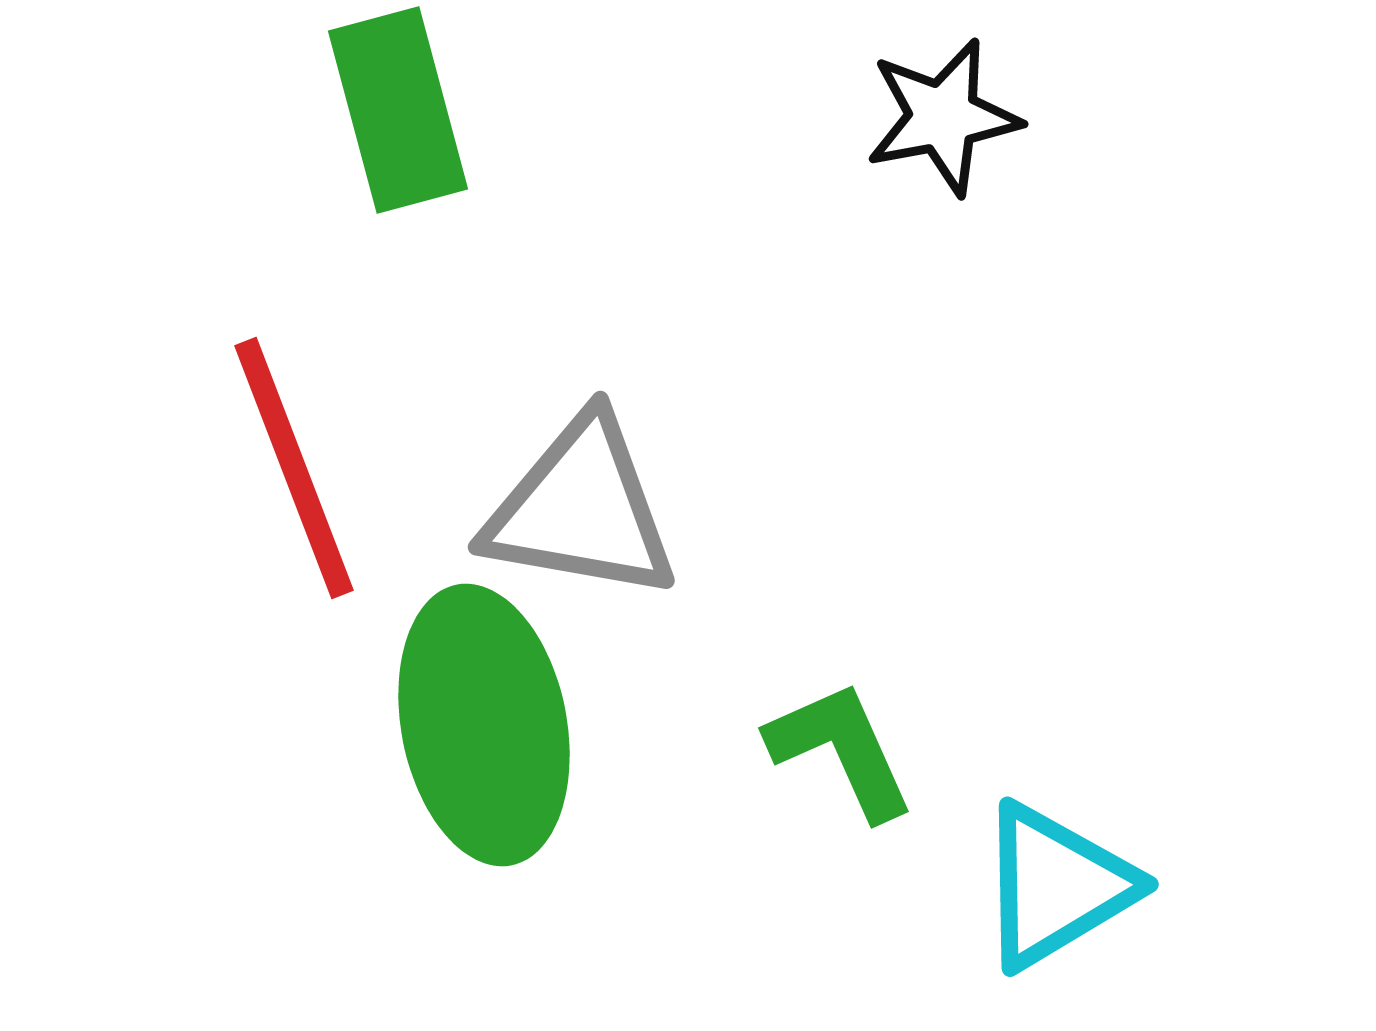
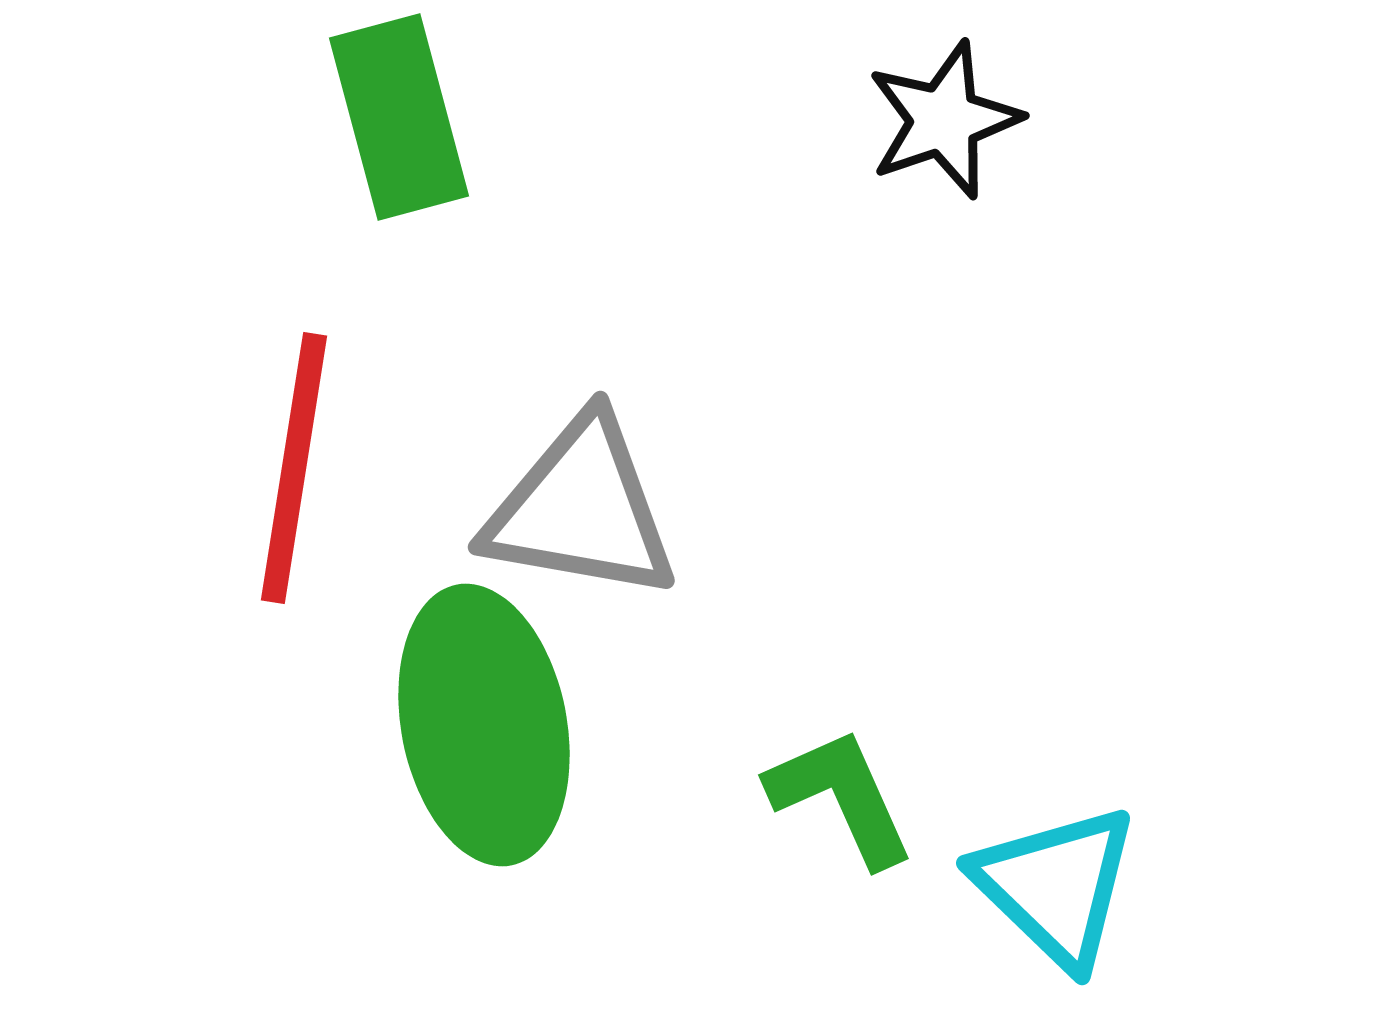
green rectangle: moved 1 px right, 7 px down
black star: moved 1 px right, 3 px down; rotated 8 degrees counterclockwise
red line: rotated 30 degrees clockwise
green L-shape: moved 47 px down
cyan triangle: rotated 45 degrees counterclockwise
